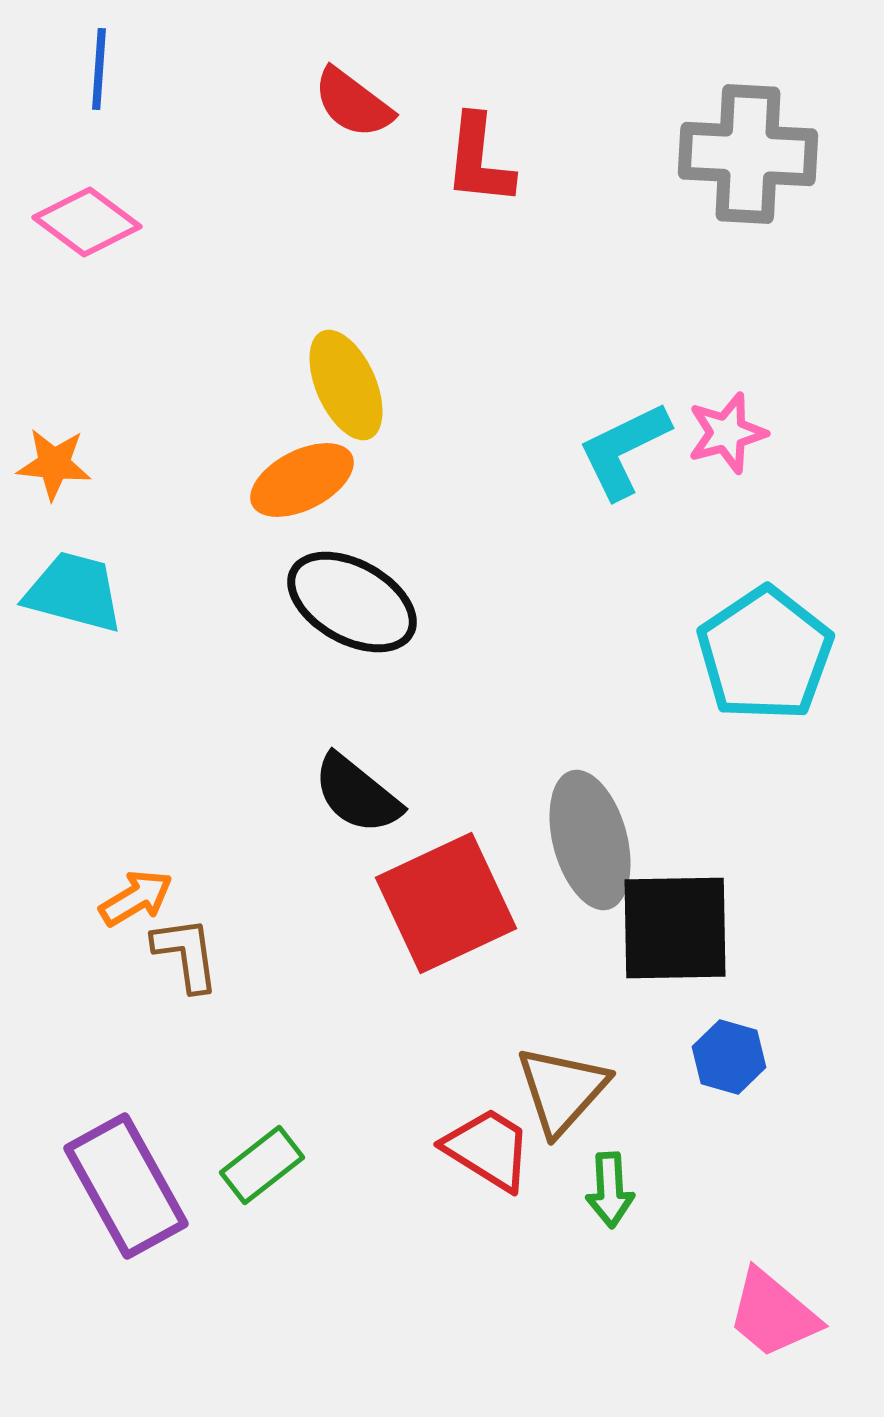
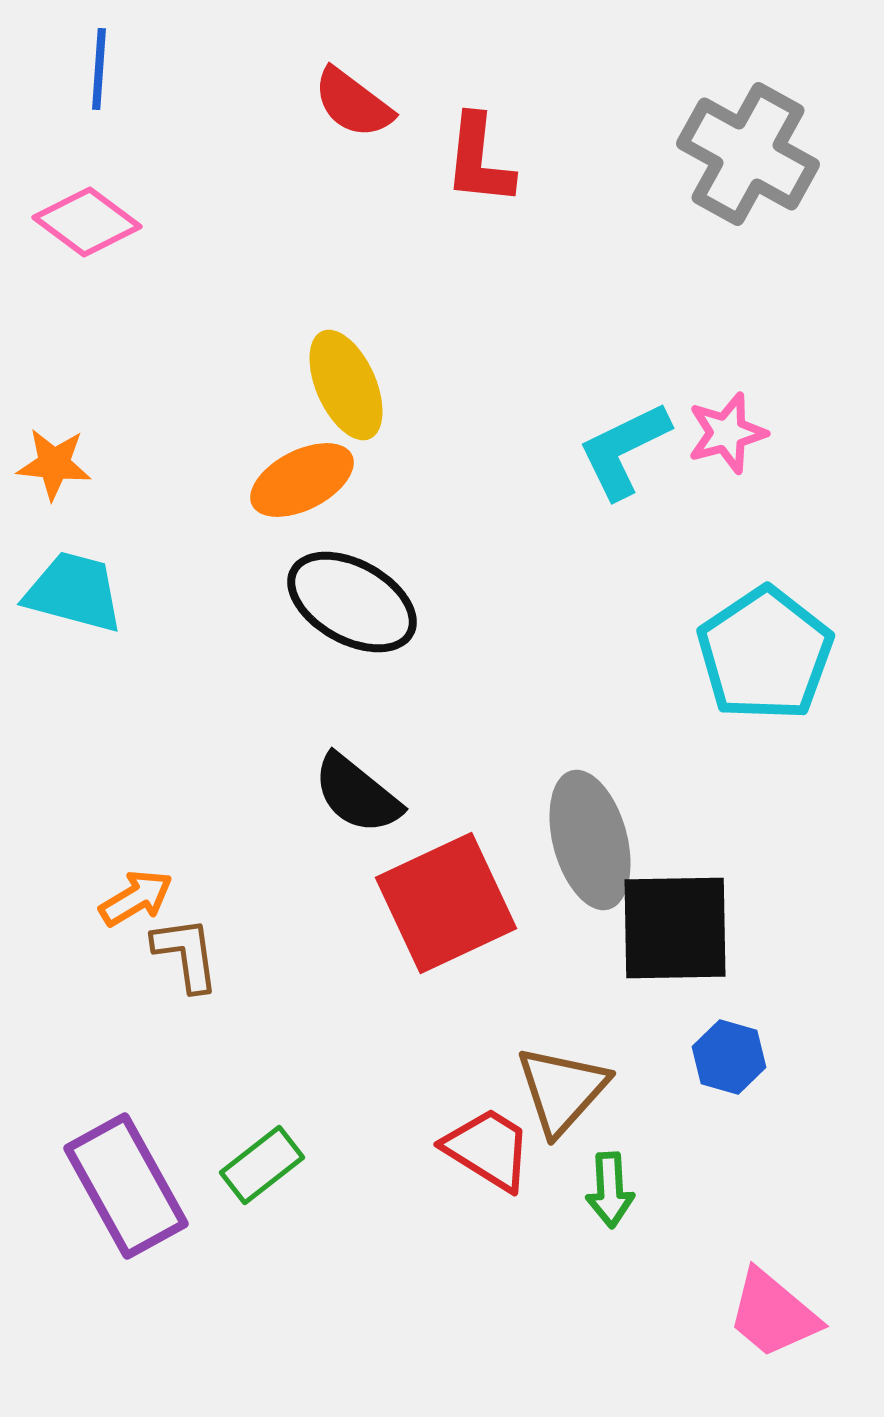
gray cross: rotated 26 degrees clockwise
